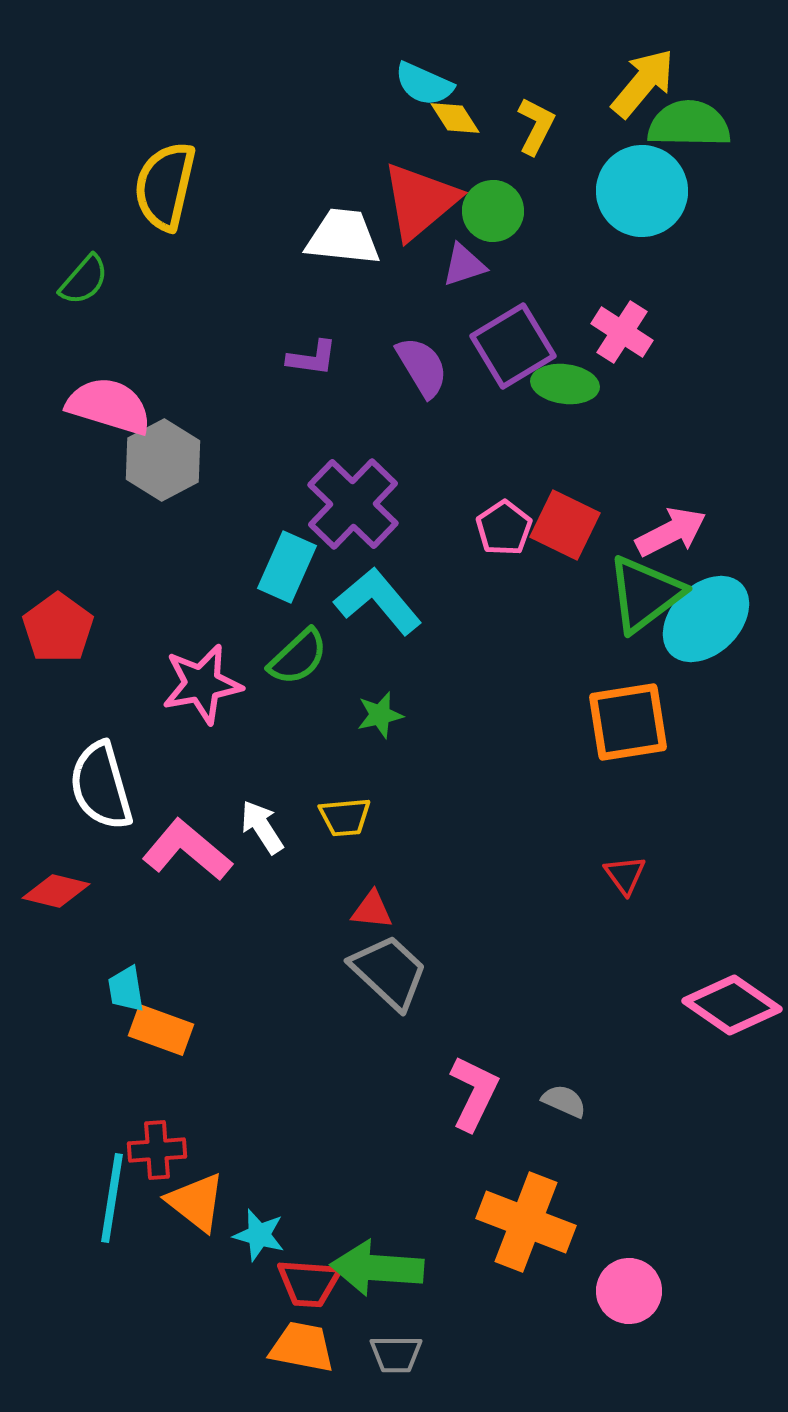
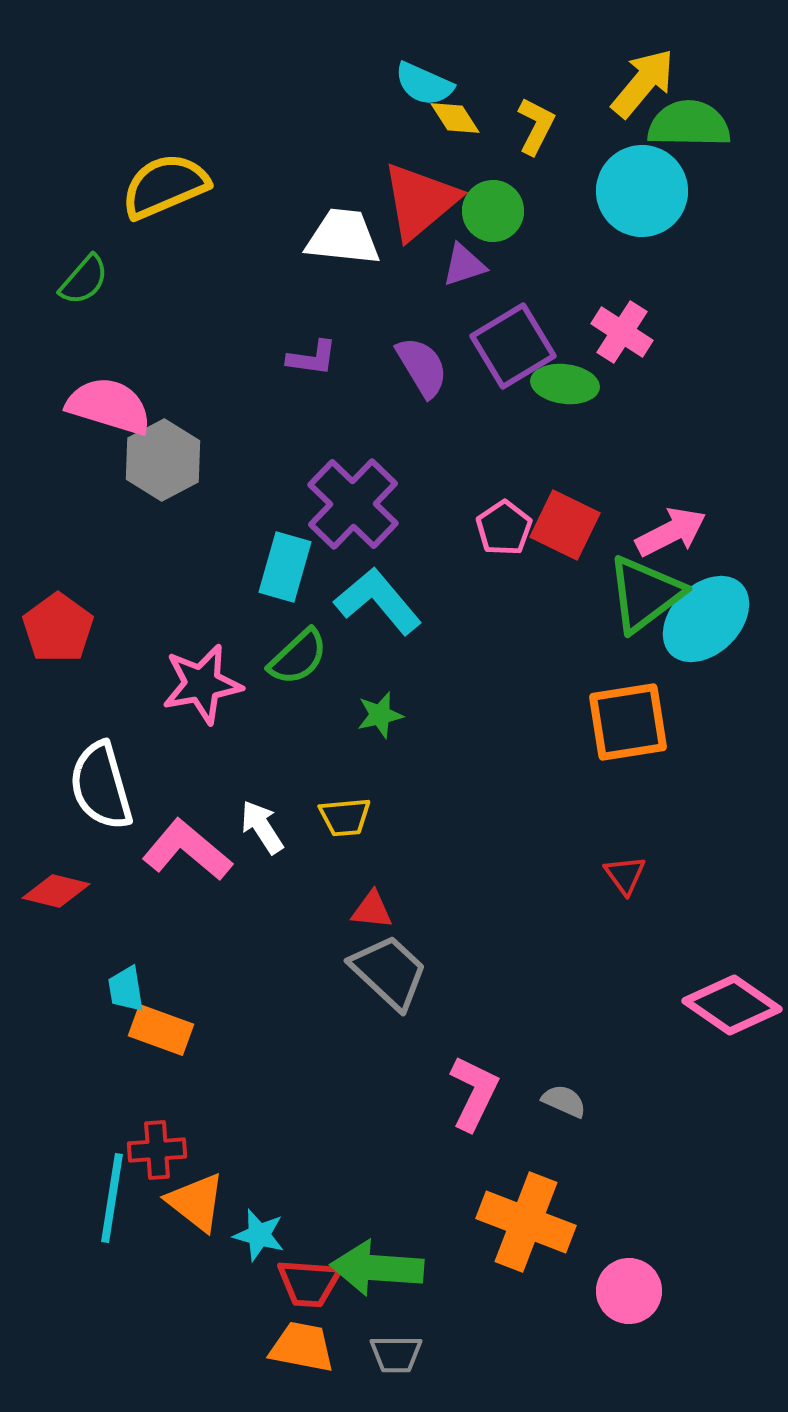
yellow semicircle at (165, 186): rotated 54 degrees clockwise
cyan rectangle at (287, 567): moved 2 px left; rotated 8 degrees counterclockwise
